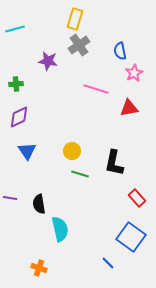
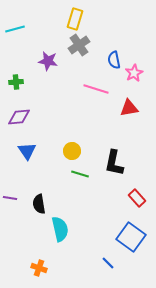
blue semicircle: moved 6 px left, 9 px down
green cross: moved 2 px up
purple diamond: rotated 20 degrees clockwise
